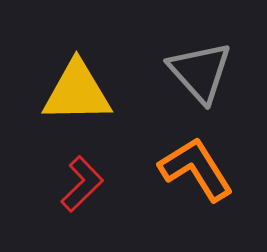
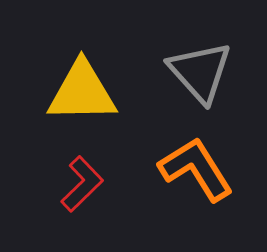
yellow triangle: moved 5 px right
